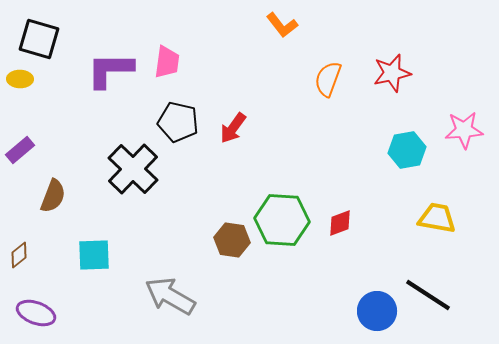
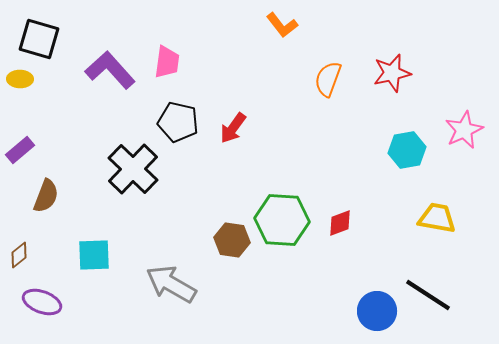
purple L-shape: rotated 48 degrees clockwise
pink star: rotated 21 degrees counterclockwise
brown semicircle: moved 7 px left
gray arrow: moved 1 px right, 12 px up
purple ellipse: moved 6 px right, 11 px up
